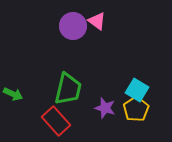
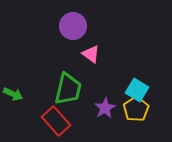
pink triangle: moved 6 px left, 33 px down
purple star: rotated 25 degrees clockwise
